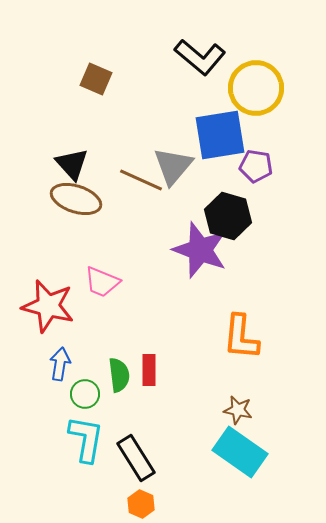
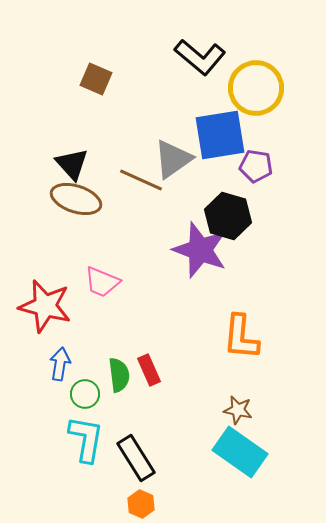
gray triangle: moved 7 px up; rotated 15 degrees clockwise
red star: moved 3 px left
red rectangle: rotated 24 degrees counterclockwise
